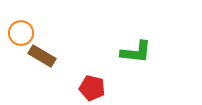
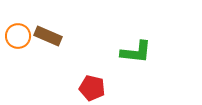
orange circle: moved 3 px left, 3 px down
brown rectangle: moved 6 px right, 20 px up; rotated 8 degrees counterclockwise
